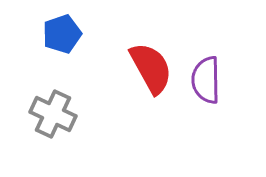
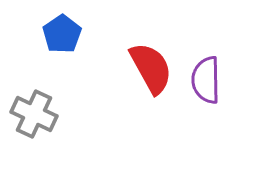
blue pentagon: rotated 15 degrees counterclockwise
gray cross: moved 19 px left
